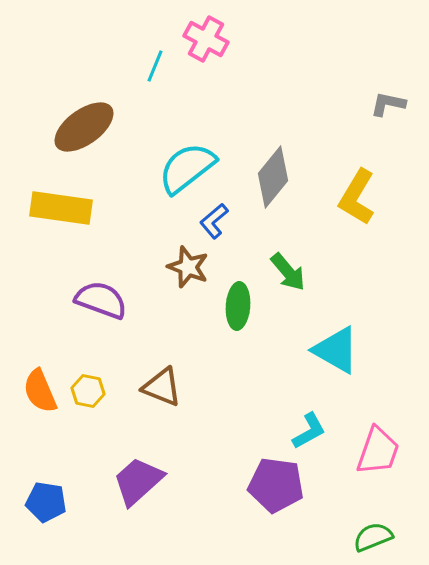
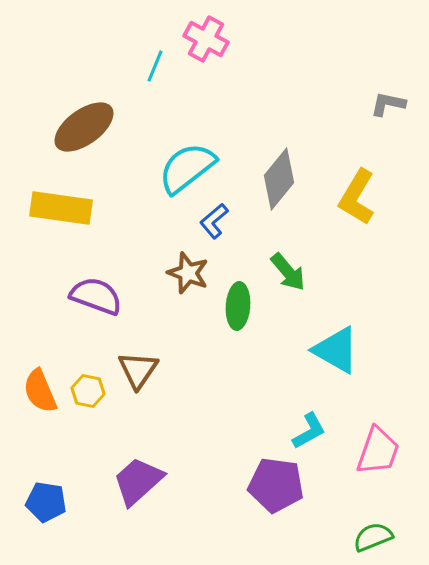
gray diamond: moved 6 px right, 2 px down
brown star: moved 6 px down
purple semicircle: moved 5 px left, 4 px up
brown triangle: moved 24 px left, 17 px up; rotated 42 degrees clockwise
